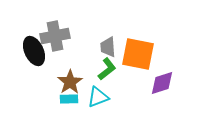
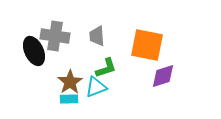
gray cross: rotated 20 degrees clockwise
gray trapezoid: moved 11 px left, 11 px up
orange square: moved 9 px right, 9 px up
green L-shape: moved 1 px left, 1 px up; rotated 20 degrees clockwise
purple diamond: moved 1 px right, 7 px up
cyan triangle: moved 2 px left, 10 px up
